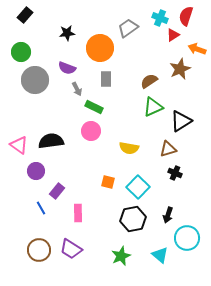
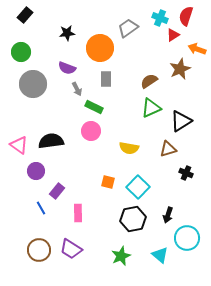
gray circle: moved 2 px left, 4 px down
green triangle: moved 2 px left, 1 px down
black cross: moved 11 px right
